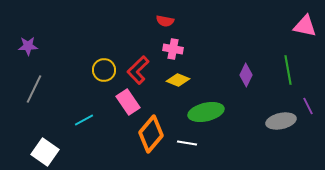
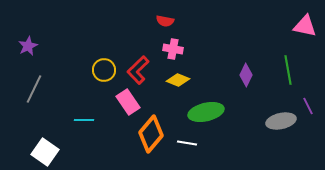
purple star: rotated 24 degrees counterclockwise
cyan line: rotated 30 degrees clockwise
